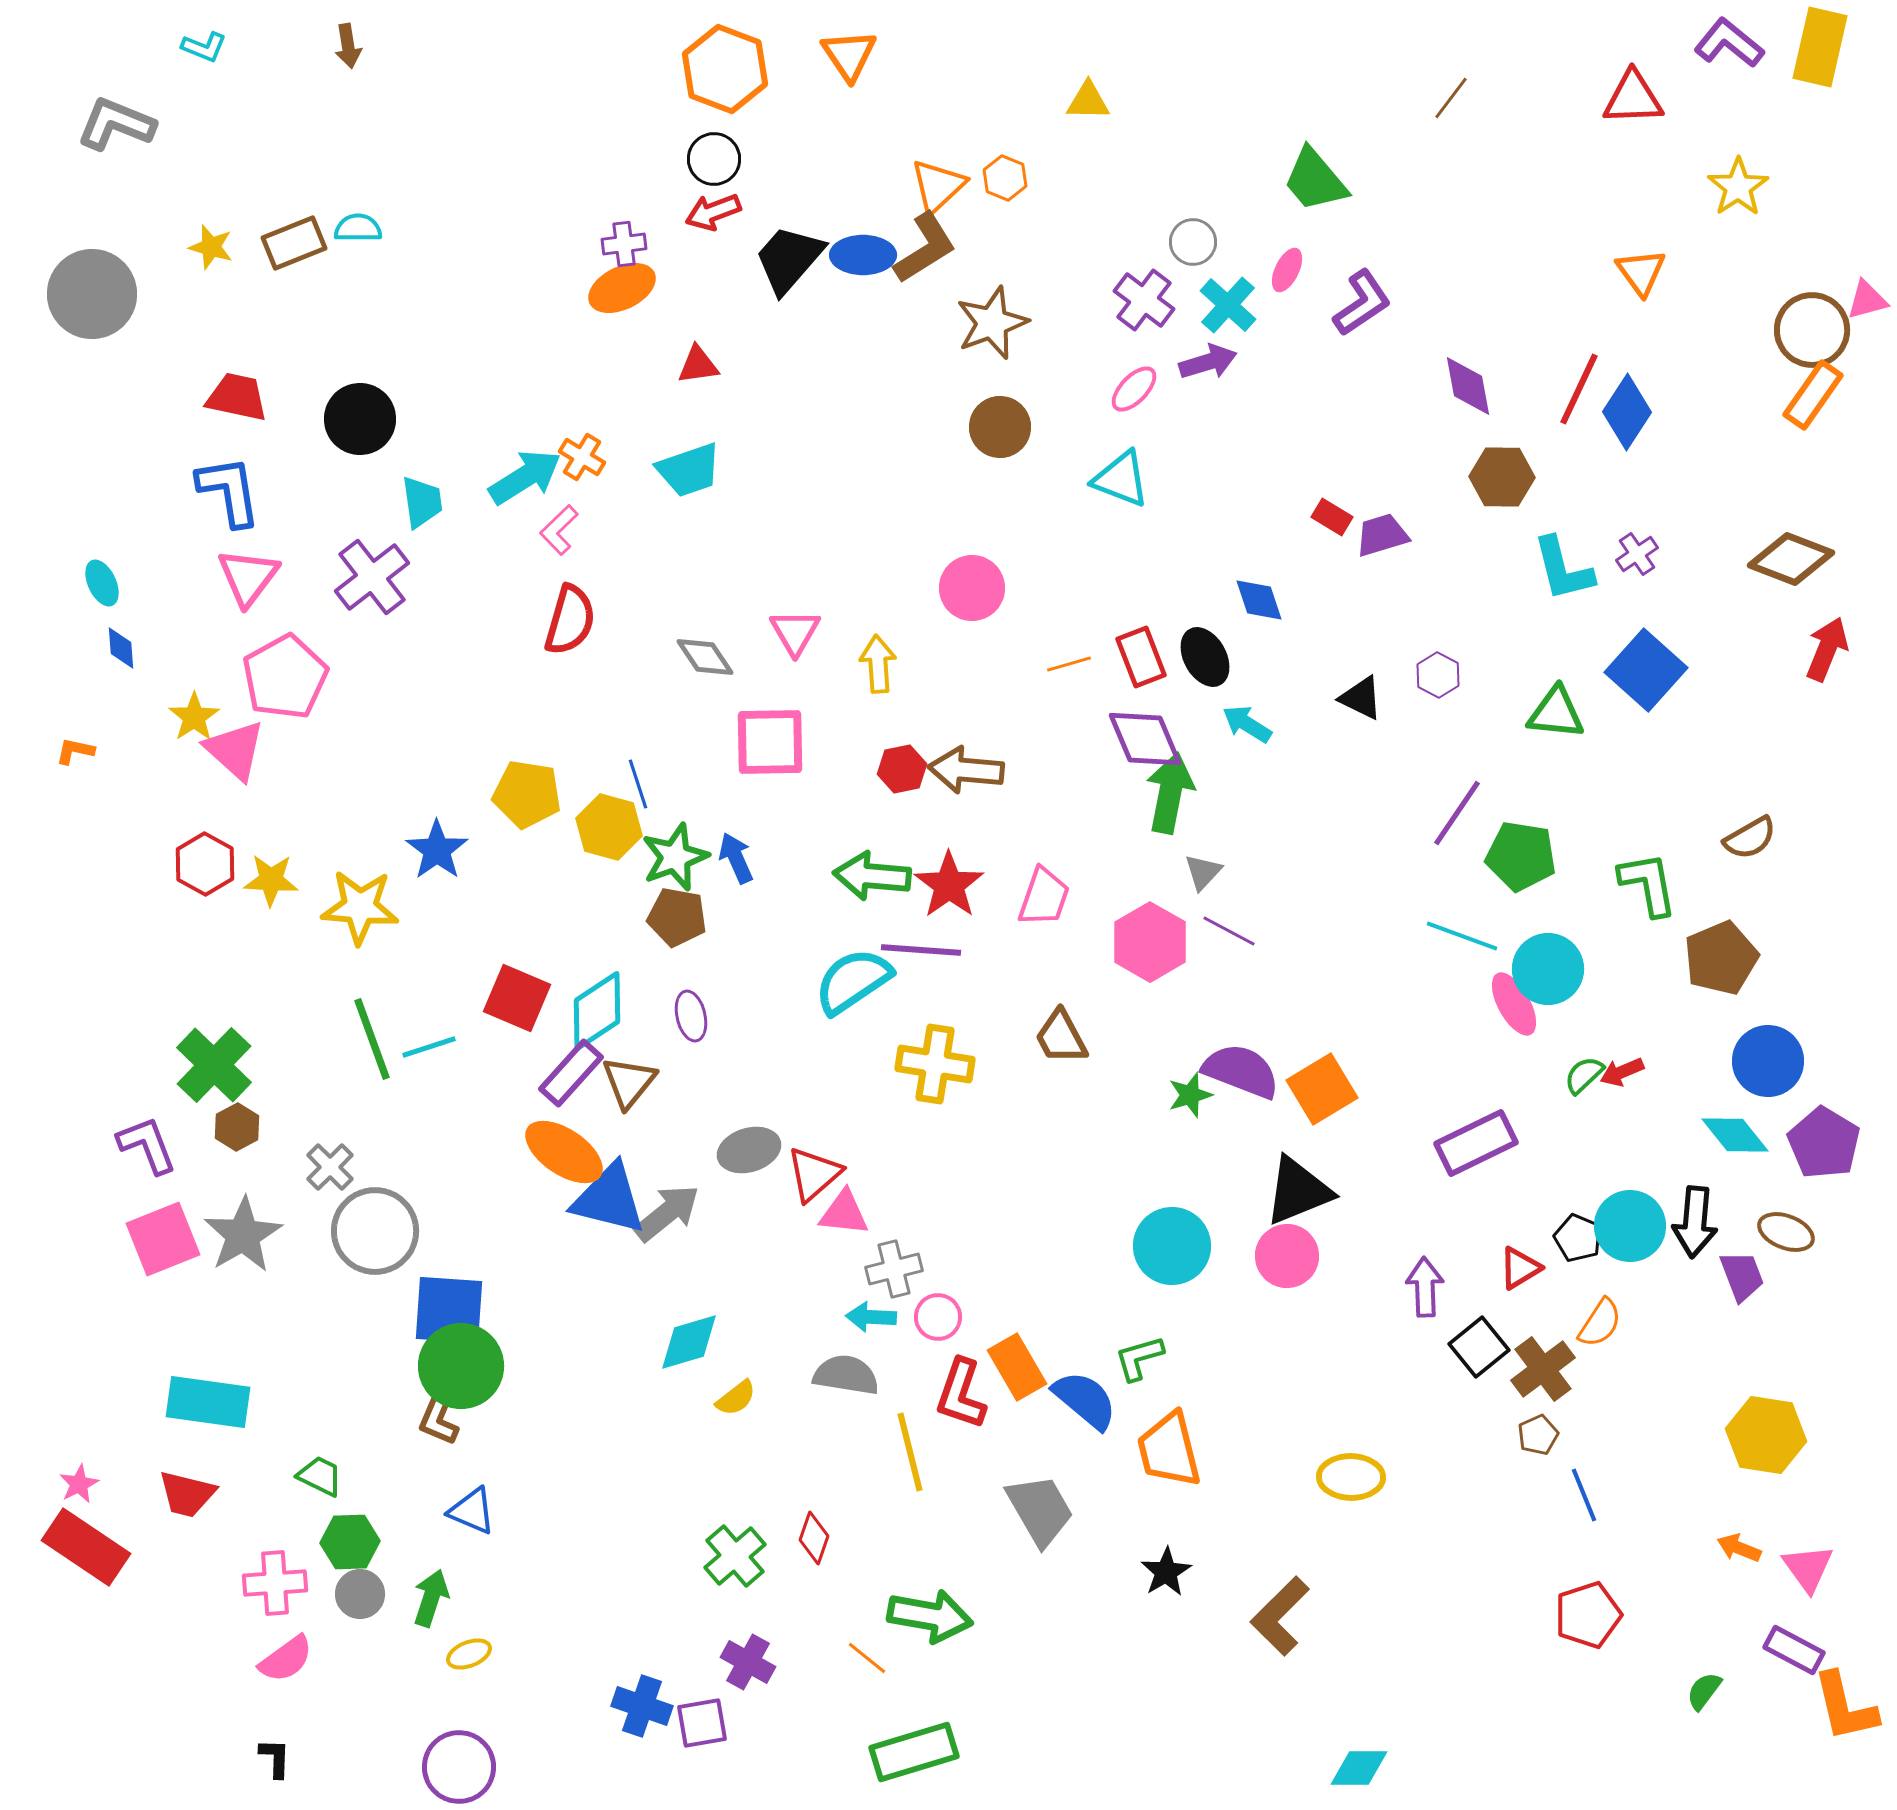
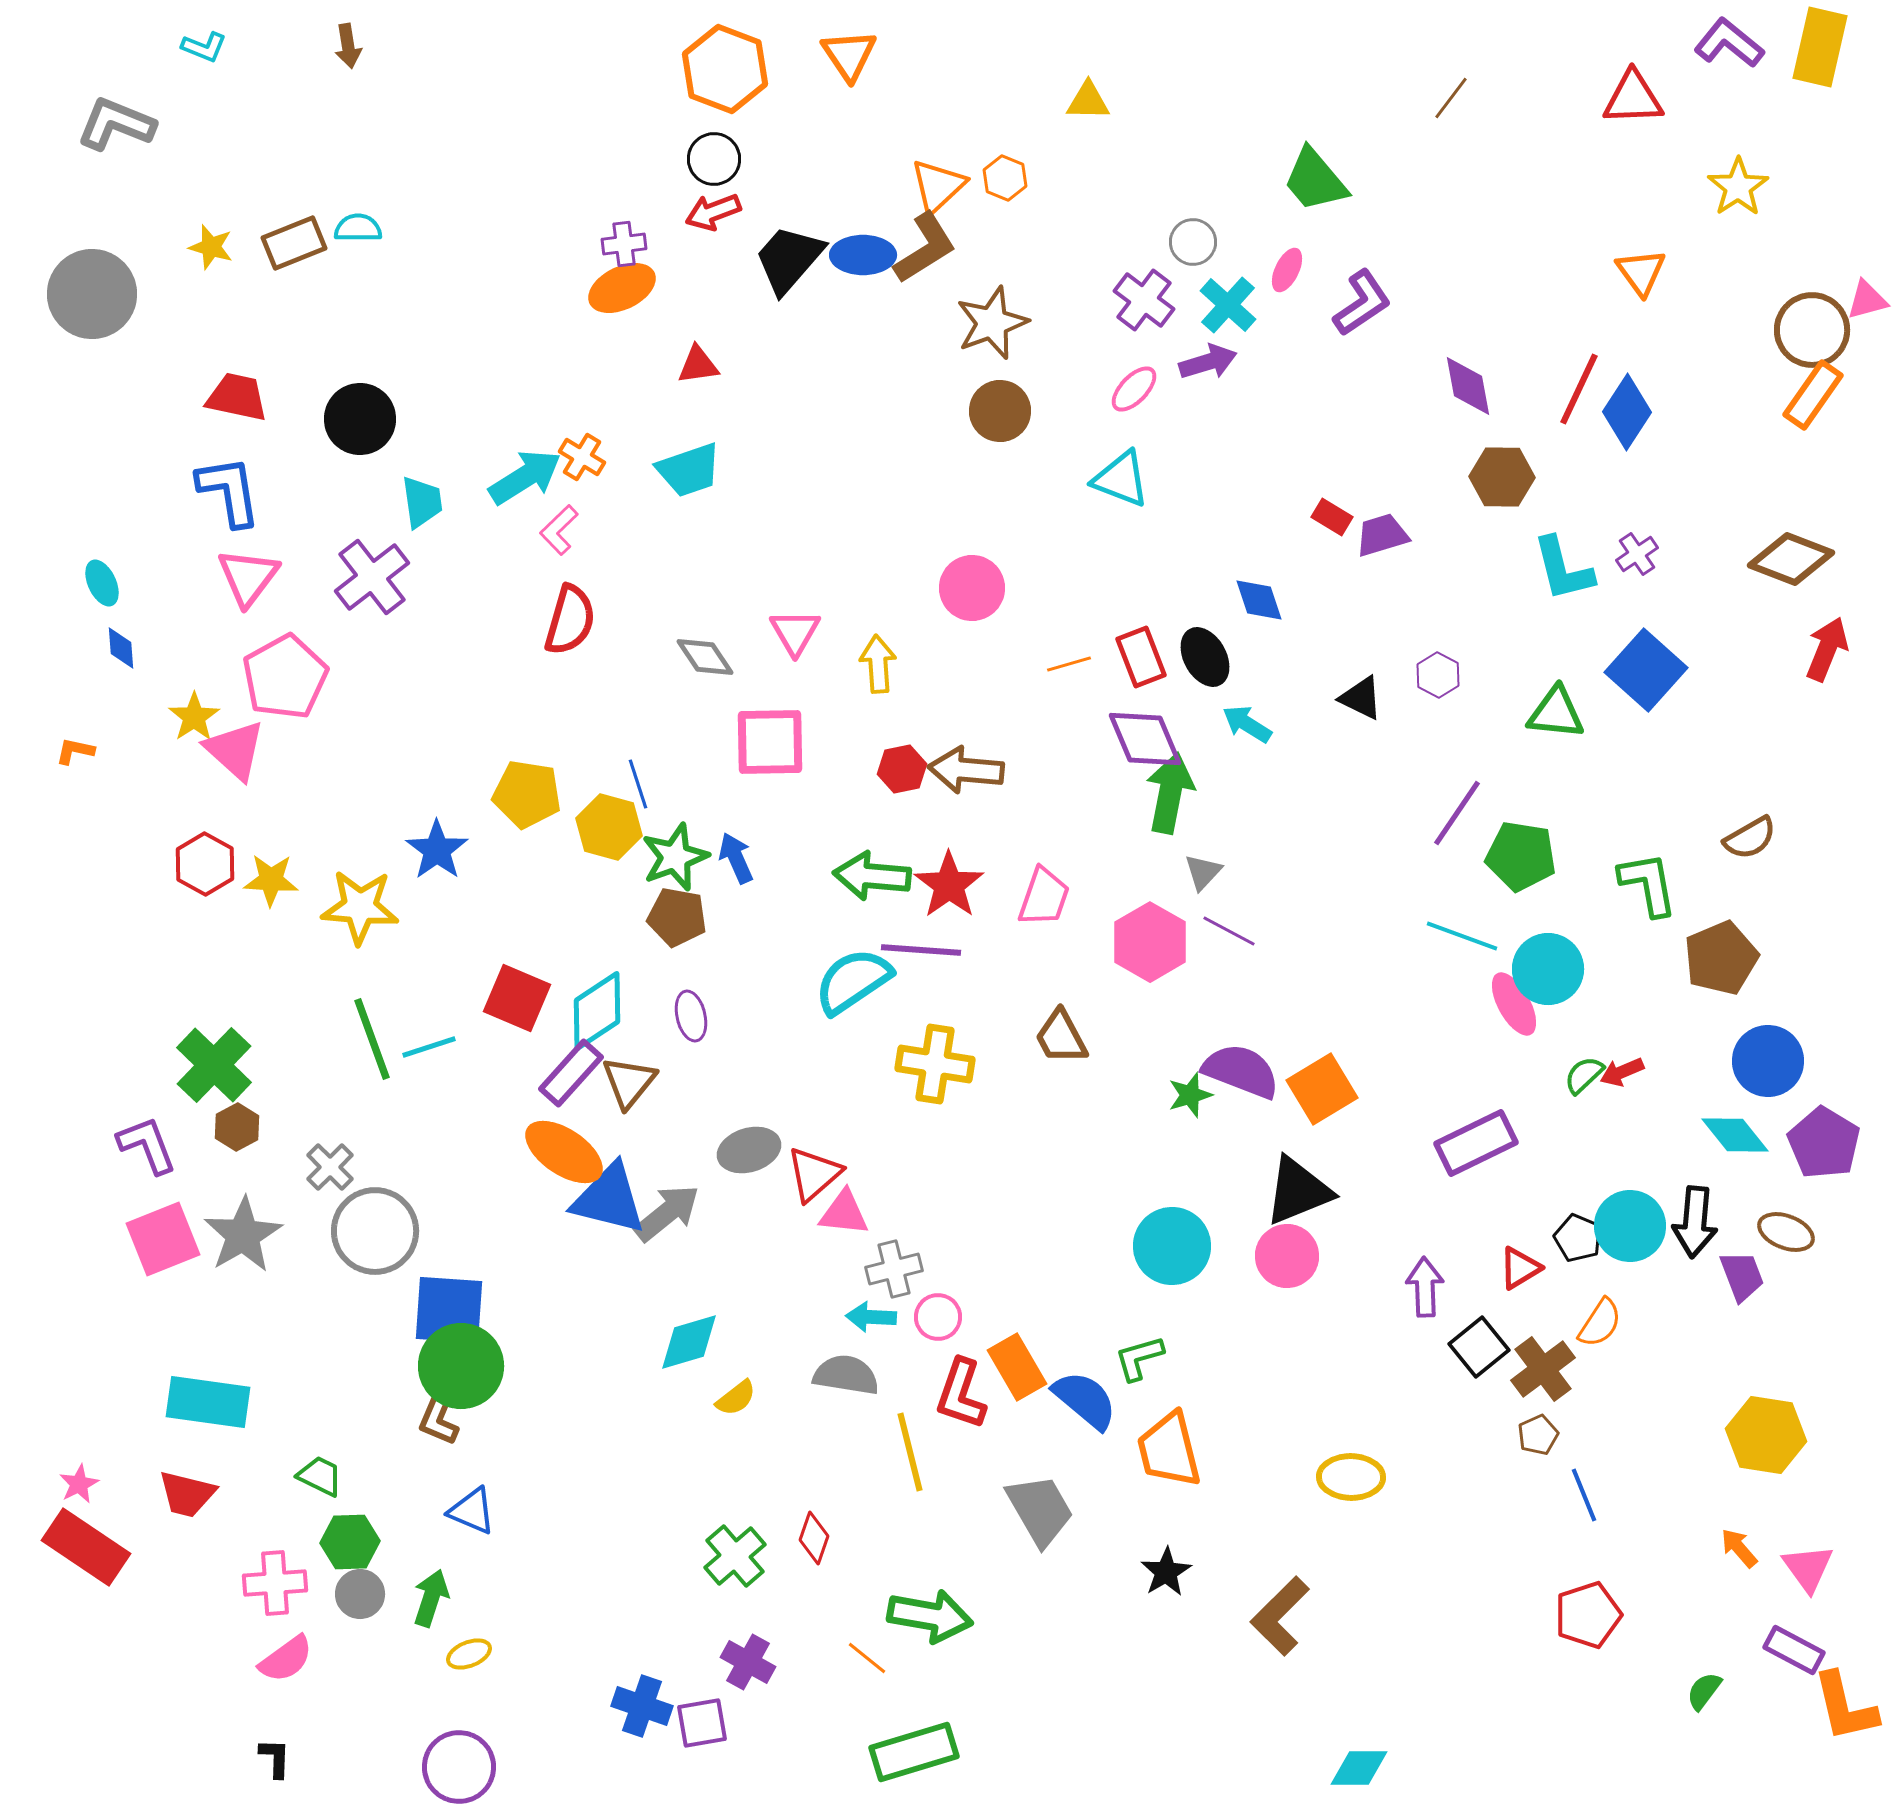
brown circle at (1000, 427): moved 16 px up
orange arrow at (1739, 1548): rotated 27 degrees clockwise
